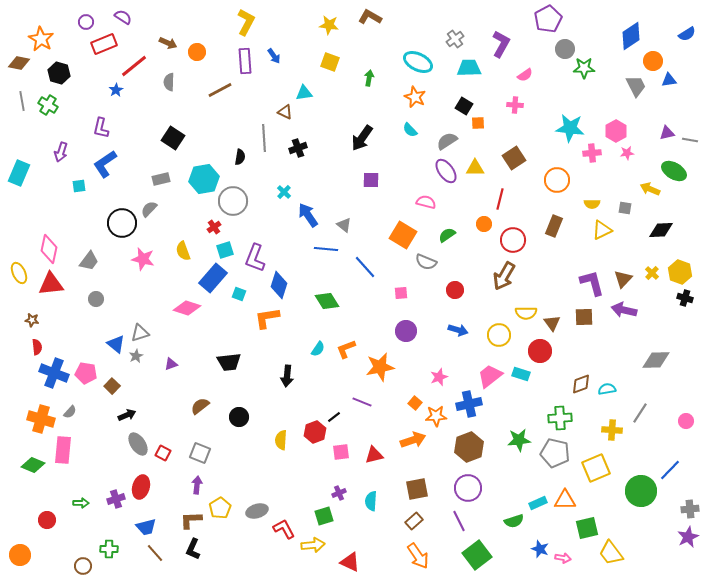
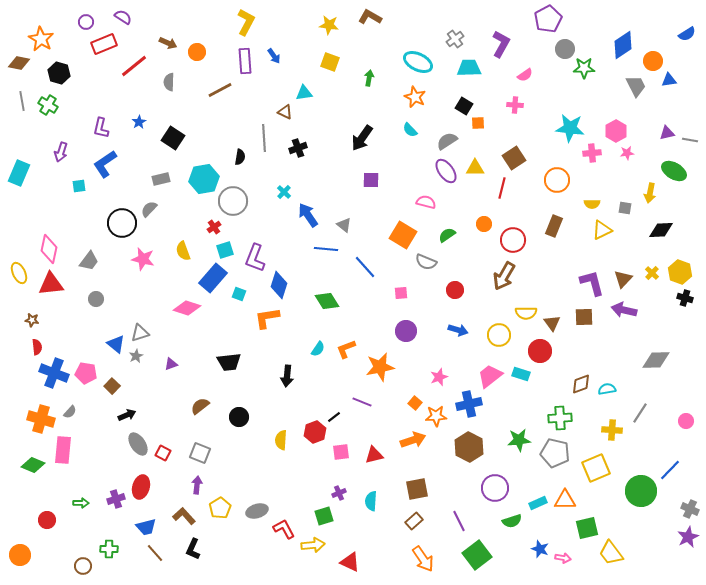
blue diamond at (631, 36): moved 8 px left, 9 px down
blue star at (116, 90): moved 23 px right, 32 px down
yellow arrow at (650, 189): moved 4 px down; rotated 102 degrees counterclockwise
red line at (500, 199): moved 2 px right, 11 px up
brown hexagon at (469, 447): rotated 12 degrees counterclockwise
purple circle at (468, 488): moved 27 px right
gray cross at (690, 509): rotated 30 degrees clockwise
brown L-shape at (191, 520): moved 7 px left, 4 px up; rotated 50 degrees clockwise
green semicircle at (514, 521): moved 2 px left
orange arrow at (418, 556): moved 5 px right, 3 px down
